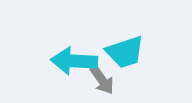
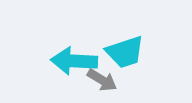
gray arrow: rotated 24 degrees counterclockwise
